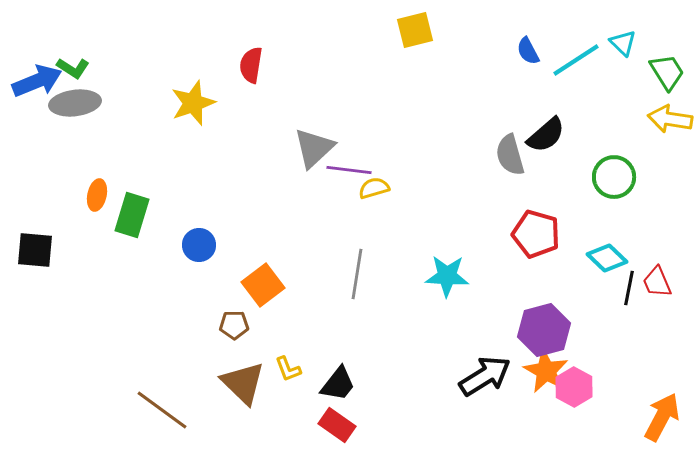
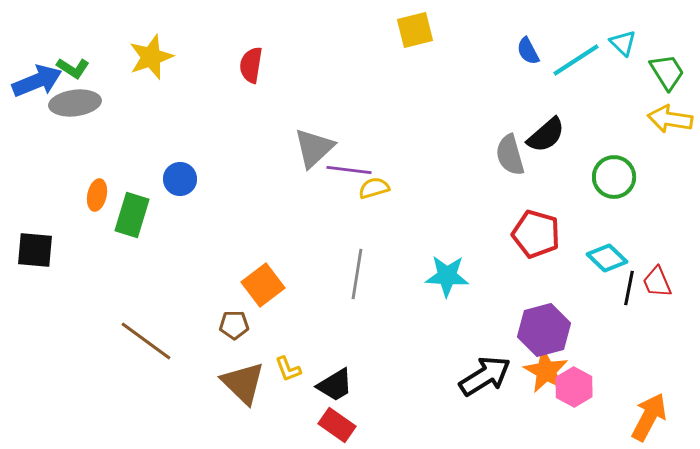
yellow star: moved 42 px left, 46 px up
blue circle: moved 19 px left, 66 px up
black trapezoid: moved 3 px left, 1 px down; rotated 21 degrees clockwise
brown line: moved 16 px left, 69 px up
orange arrow: moved 13 px left
